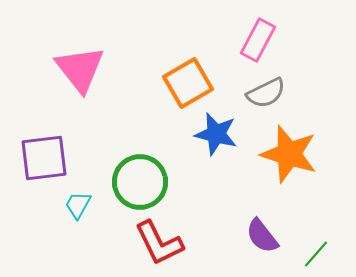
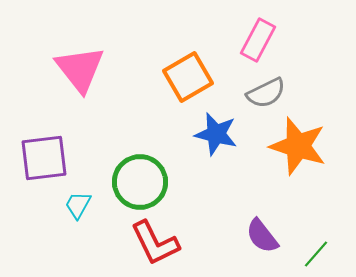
orange square: moved 6 px up
orange star: moved 9 px right, 8 px up
red L-shape: moved 4 px left
